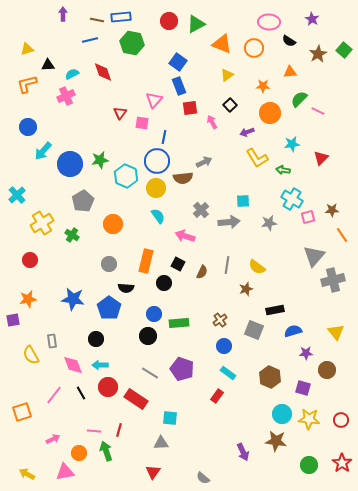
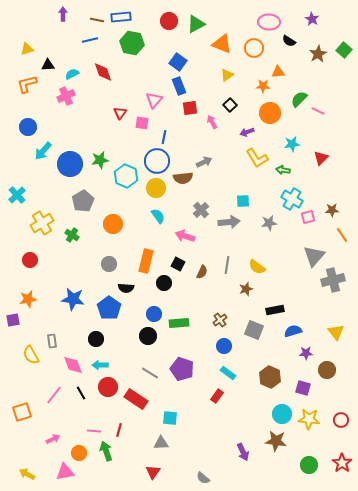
orange triangle at (290, 72): moved 12 px left
